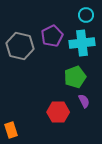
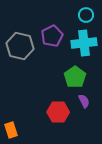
cyan cross: moved 2 px right
green pentagon: rotated 15 degrees counterclockwise
